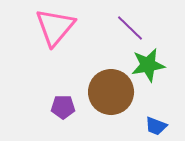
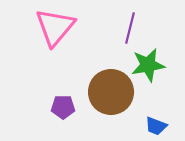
purple line: rotated 60 degrees clockwise
